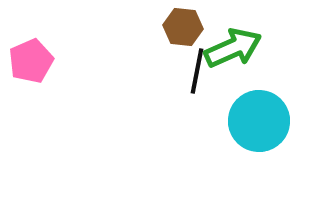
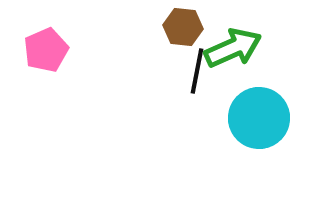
pink pentagon: moved 15 px right, 11 px up
cyan circle: moved 3 px up
